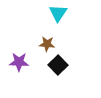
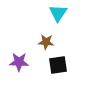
brown star: moved 1 px left, 2 px up
black square: rotated 36 degrees clockwise
